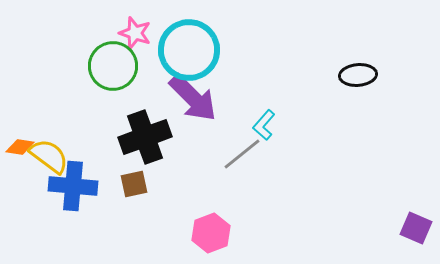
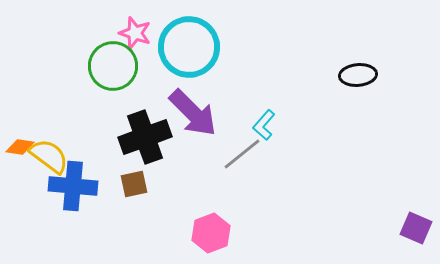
cyan circle: moved 3 px up
purple arrow: moved 15 px down
